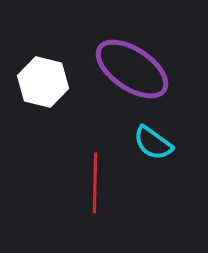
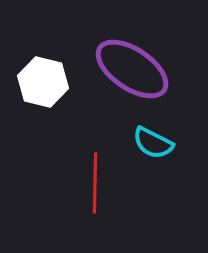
cyan semicircle: rotated 9 degrees counterclockwise
